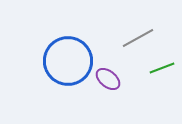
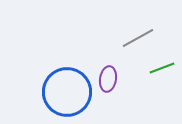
blue circle: moved 1 px left, 31 px down
purple ellipse: rotated 60 degrees clockwise
